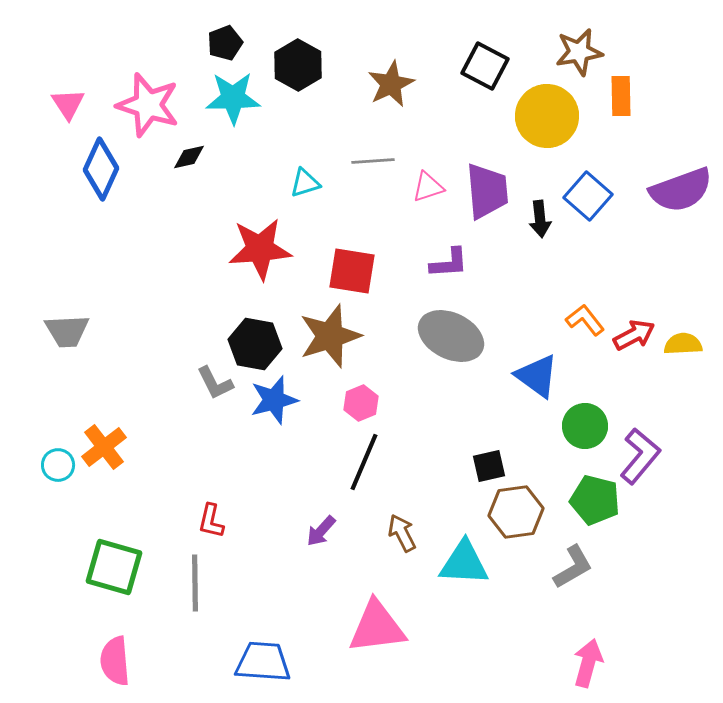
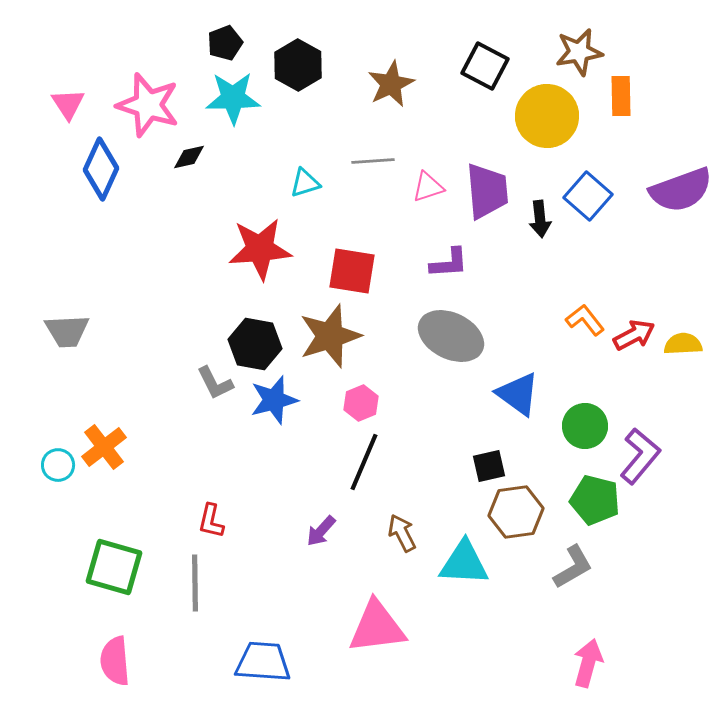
blue triangle at (537, 376): moved 19 px left, 18 px down
